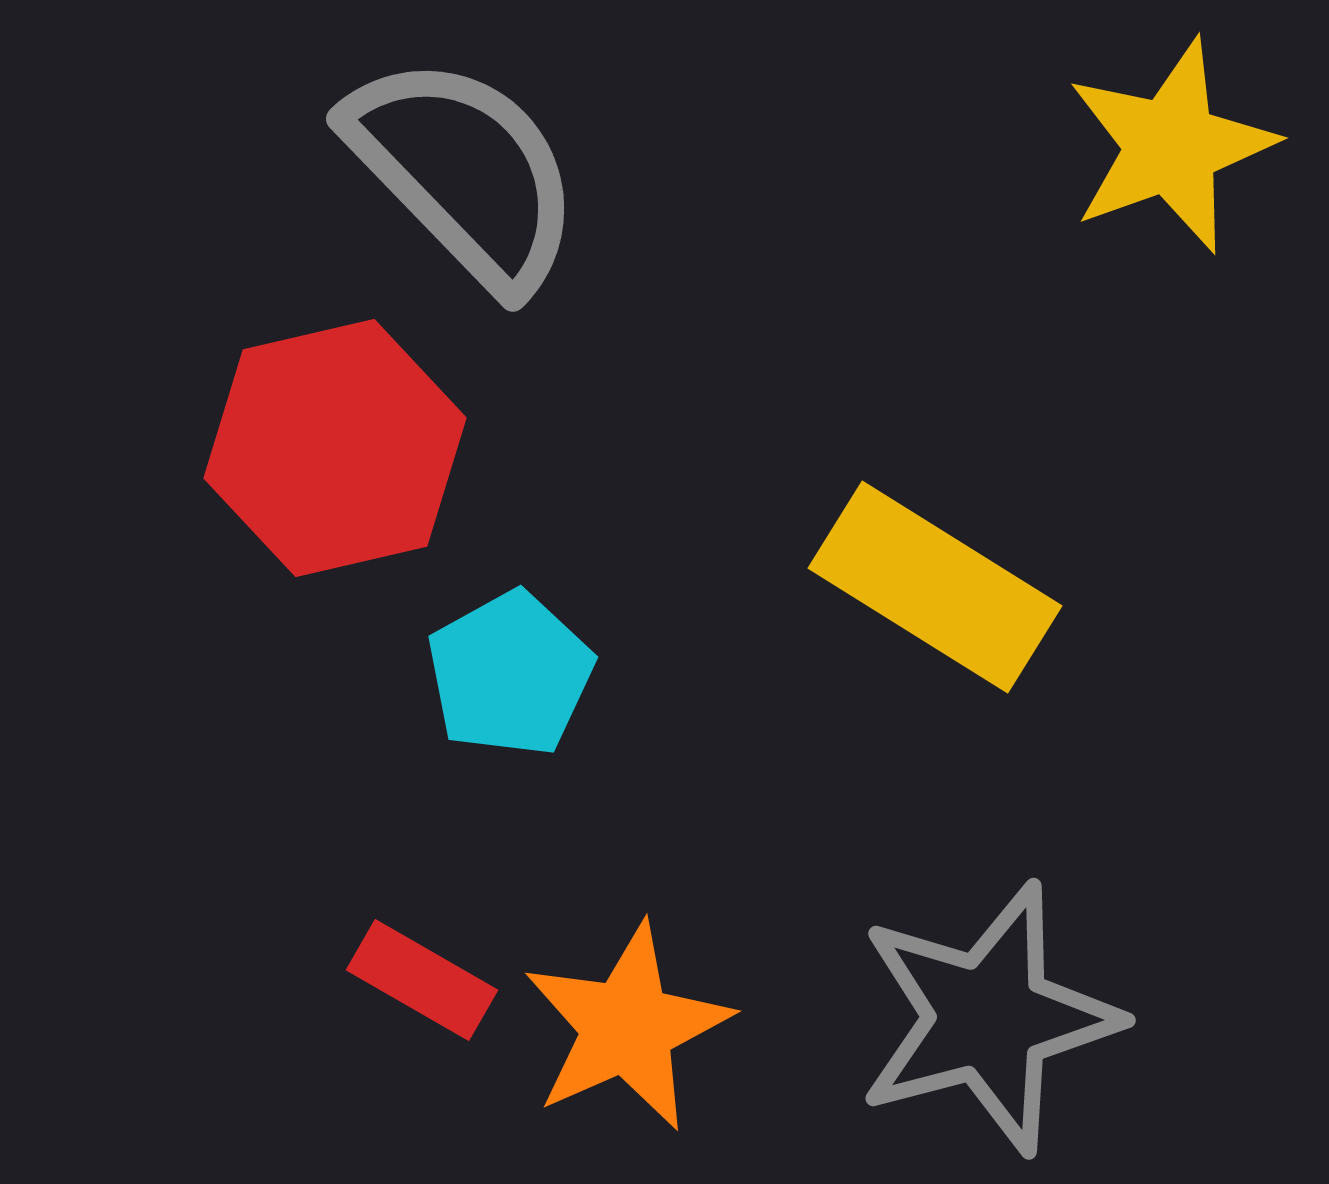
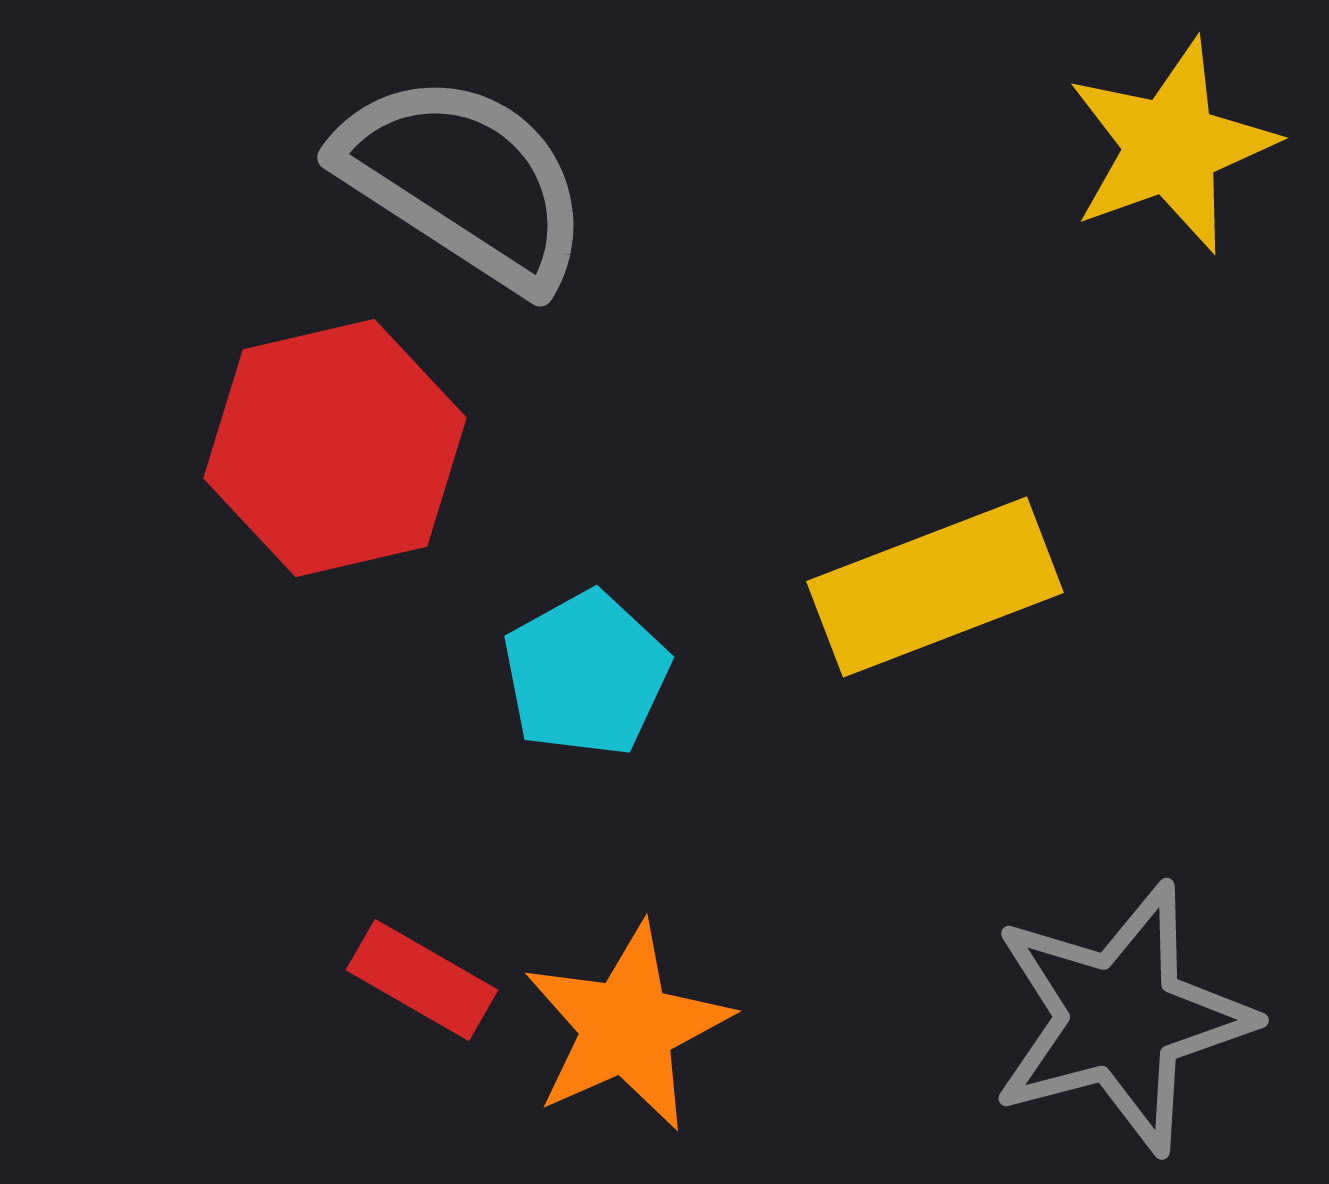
gray semicircle: moved 9 px down; rotated 13 degrees counterclockwise
yellow rectangle: rotated 53 degrees counterclockwise
cyan pentagon: moved 76 px right
gray star: moved 133 px right
